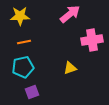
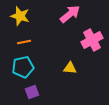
yellow star: rotated 18 degrees clockwise
pink cross: rotated 20 degrees counterclockwise
yellow triangle: rotated 24 degrees clockwise
